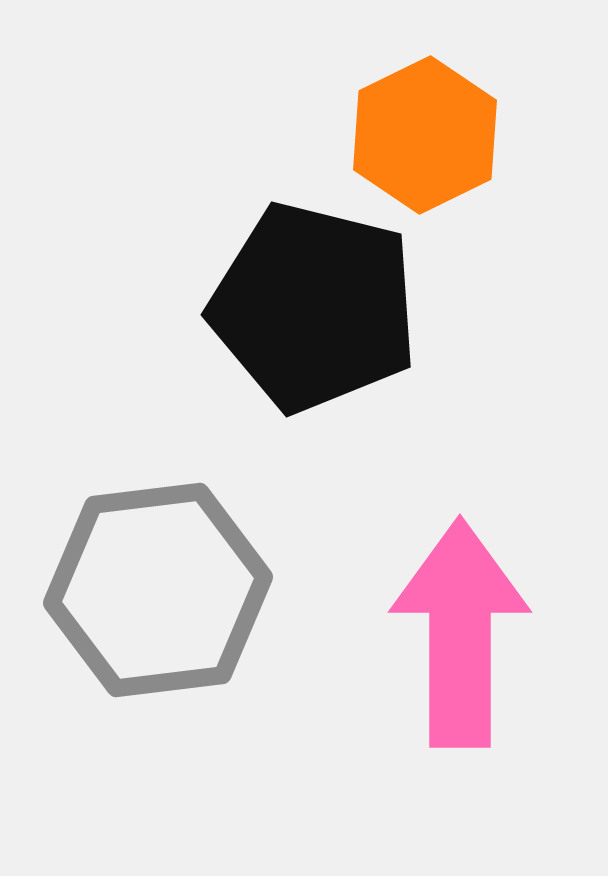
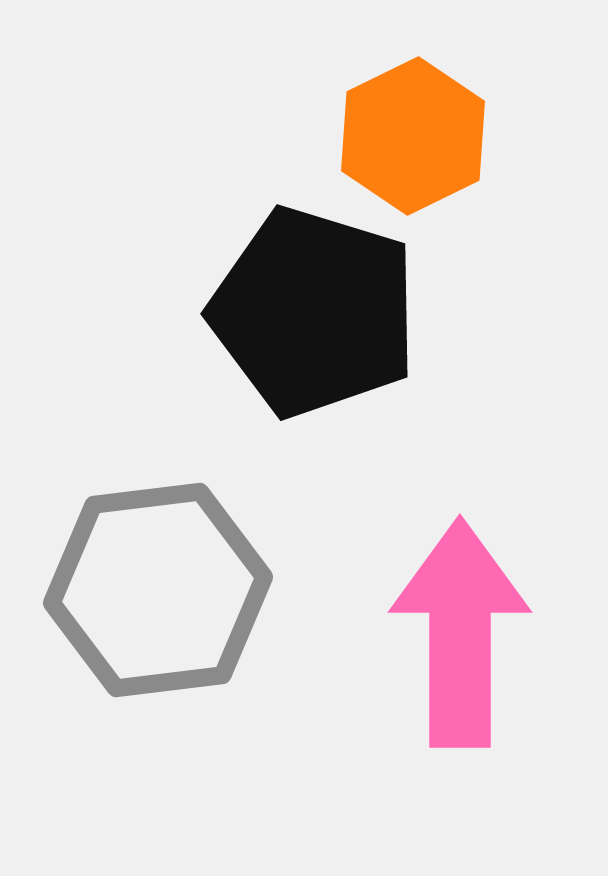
orange hexagon: moved 12 px left, 1 px down
black pentagon: moved 5 px down; rotated 3 degrees clockwise
